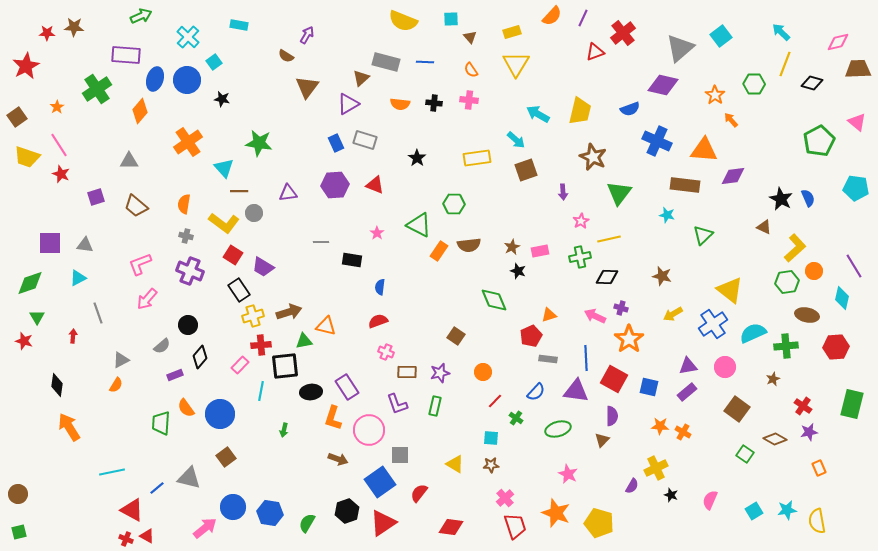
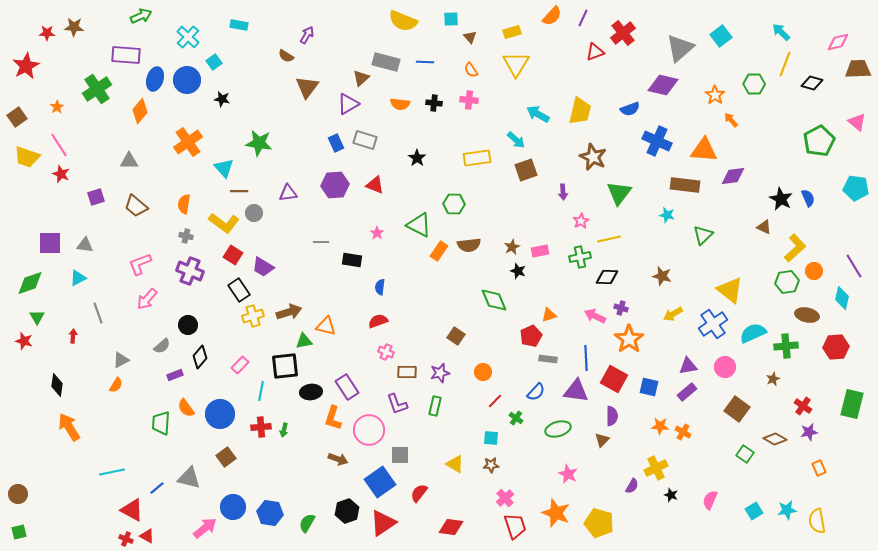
red cross at (261, 345): moved 82 px down
